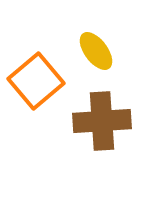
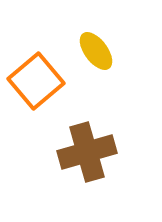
brown cross: moved 15 px left, 31 px down; rotated 12 degrees counterclockwise
